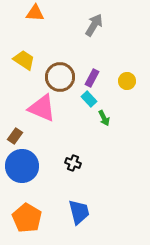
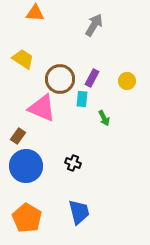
yellow trapezoid: moved 1 px left, 1 px up
brown circle: moved 2 px down
cyan rectangle: moved 7 px left; rotated 49 degrees clockwise
brown rectangle: moved 3 px right
blue circle: moved 4 px right
